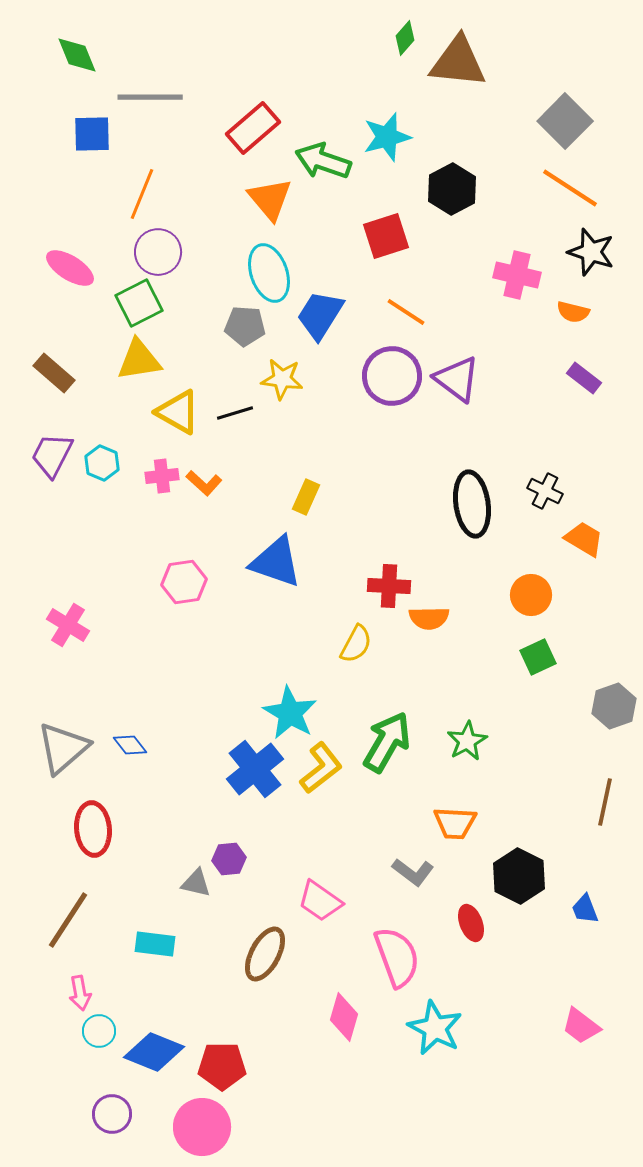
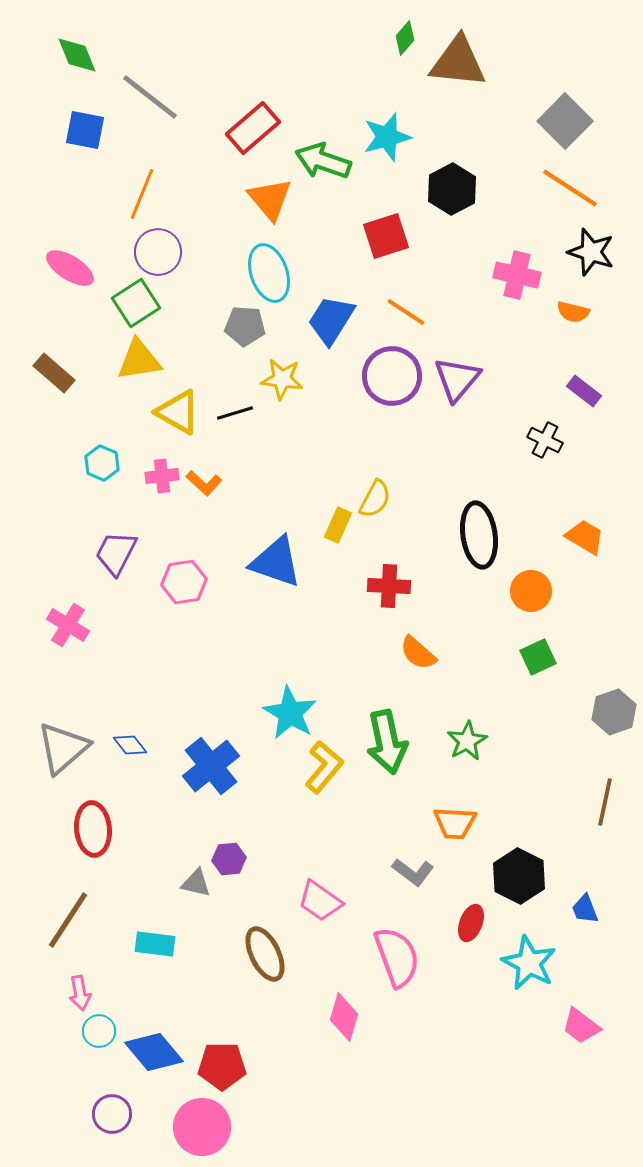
gray line at (150, 97): rotated 38 degrees clockwise
blue square at (92, 134): moved 7 px left, 4 px up; rotated 12 degrees clockwise
green square at (139, 303): moved 3 px left; rotated 6 degrees counterclockwise
blue trapezoid at (320, 315): moved 11 px right, 5 px down
purple rectangle at (584, 378): moved 13 px down
purple triangle at (457, 379): rotated 33 degrees clockwise
purple trapezoid at (52, 455): moved 64 px right, 98 px down
black cross at (545, 491): moved 51 px up
yellow rectangle at (306, 497): moved 32 px right, 28 px down
black ellipse at (472, 504): moved 7 px right, 31 px down
orange trapezoid at (584, 539): moved 1 px right, 2 px up
orange circle at (531, 595): moved 4 px up
orange semicircle at (429, 618): moved 11 px left, 35 px down; rotated 42 degrees clockwise
yellow semicircle at (356, 644): moved 19 px right, 145 px up
gray hexagon at (614, 706): moved 6 px down
green arrow at (387, 742): rotated 138 degrees clockwise
yellow L-shape at (321, 768): moved 3 px right, 1 px up; rotated 12 degrees counterclockwise
blue cross at (255, 769): moved 44 px left, 3 px up
red ellipse at (471, 923): rotated 42 degrees clockwise
brown ellipse at (265, 954): rotated 54 degrees counterclockwise
cyan star at (435, 1028): moved 94 px right, 65 px up
blue diamond at (154, 1052): rotated 28 degrees clockwise
